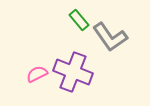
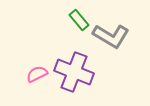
gray L-shape: moved 1 px right, 1 px up; rotated 24 degrees counterclockwise
purple cross: moved 1 px right
